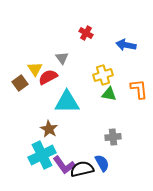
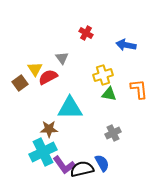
cyan triangle: moved 3 px right, 6 px down
brown star: rotated 30 degrees counterclockwise
gray cross: moved 4 px up; rotated 21 degrees counterclockwise
cyan cross: moved 1 px right, 3 px up
